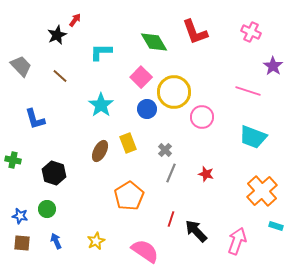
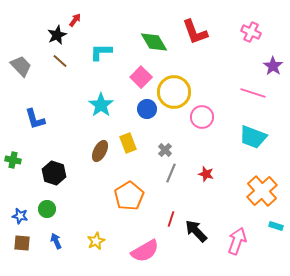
brown line: moved 15 px up
pink line: moved 5 px right, 2 px down
pink semicircle: rotated 116 degrees clockwise
